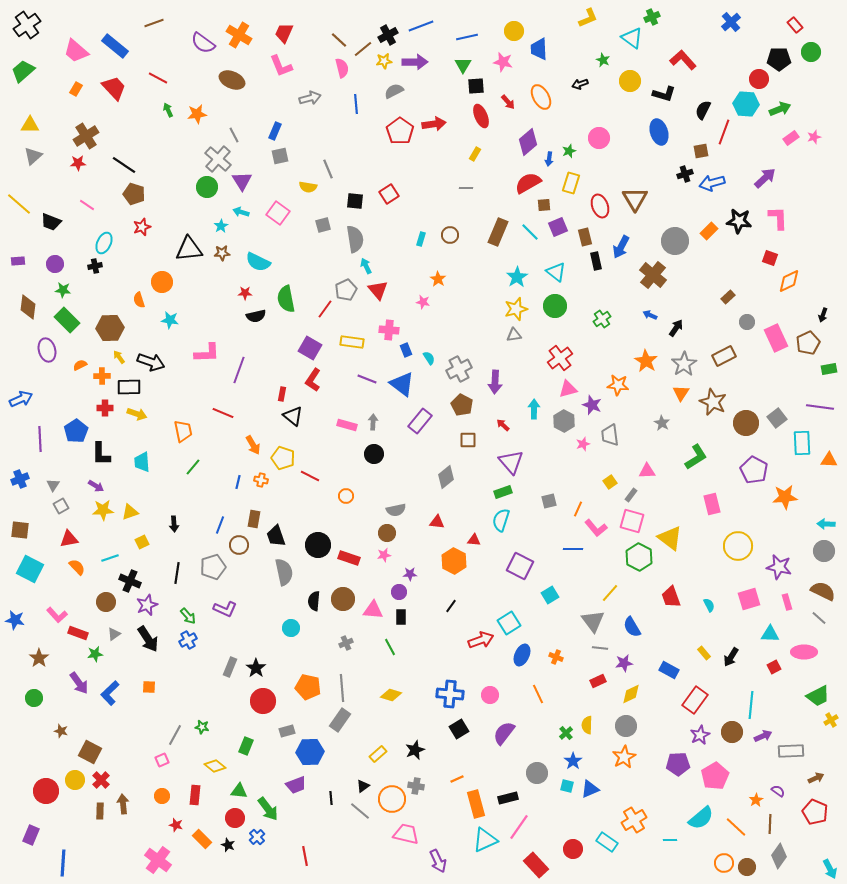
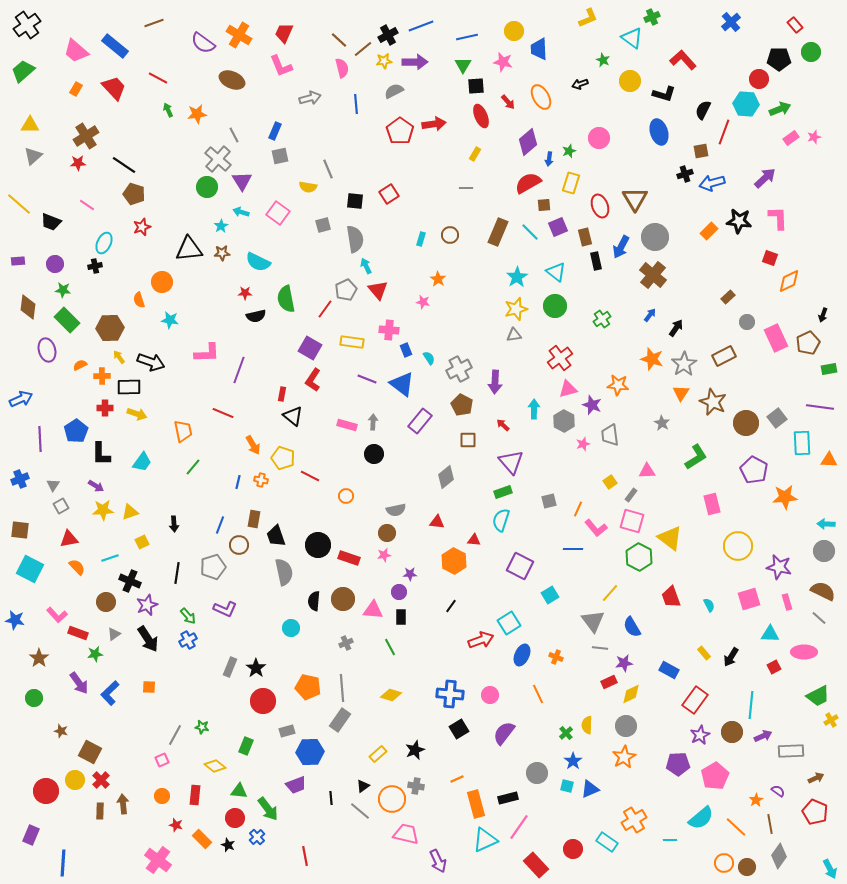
gray circle at (675, 241): moved 20 px left, 4 px up
blue arrow at (650, 315): rotated 104 degrees clockwise
orange star at (646, 361): moved 6 px right, 2 px up; rotated 15 degrees counterclockwise
cyan trapezoid at (142, 462): rotated 140 degrees counterclockwise
red rectangle at (598, 681): moved 11 px right, 1 px down
brown line at (770, 824): rotated 12 degrees counterclockwise
